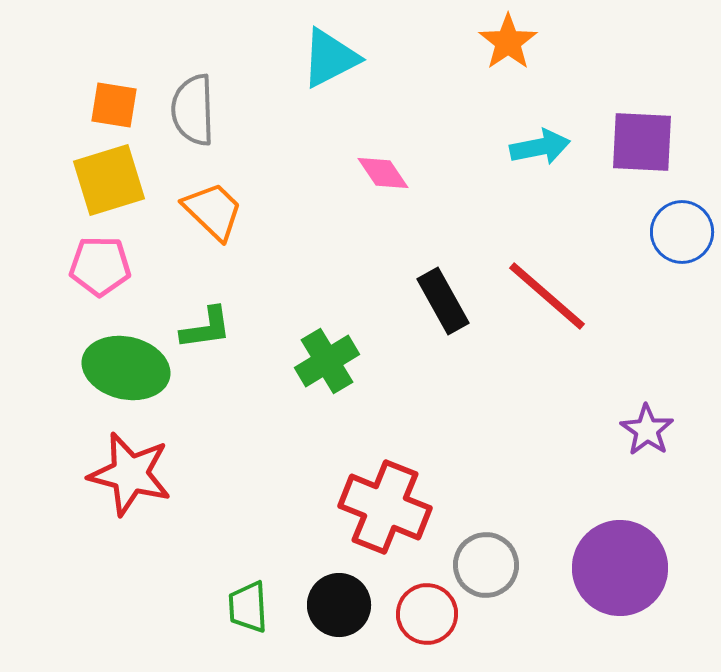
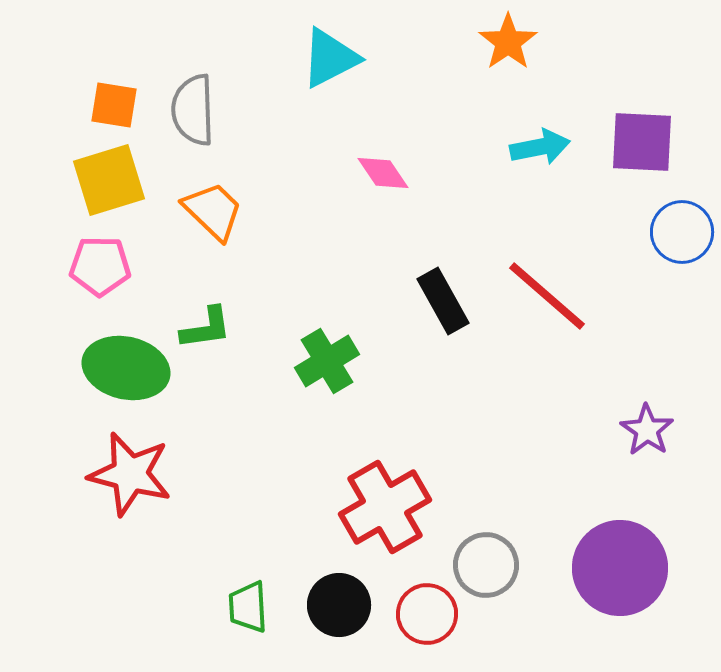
red cross: rotated 38 degrees clockwise
